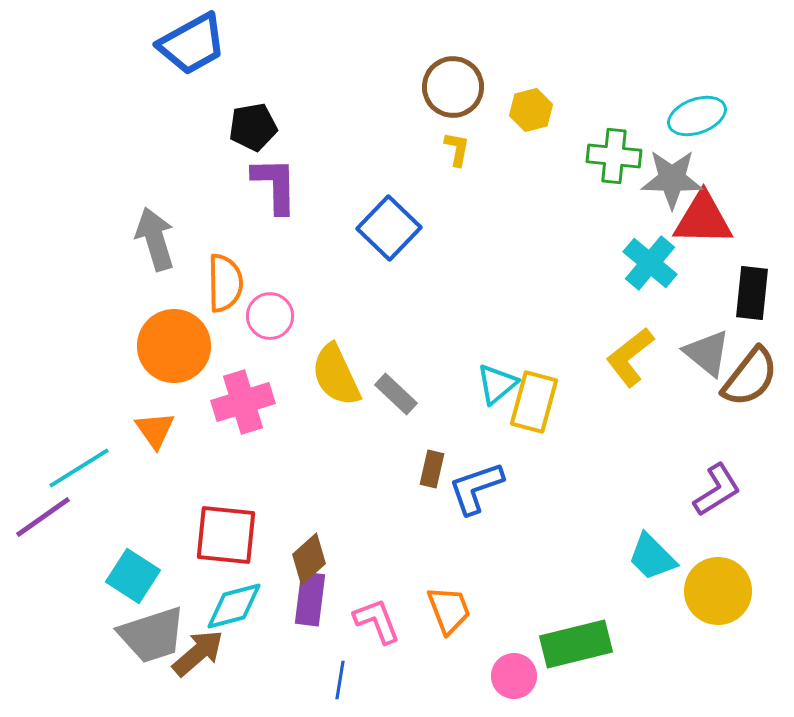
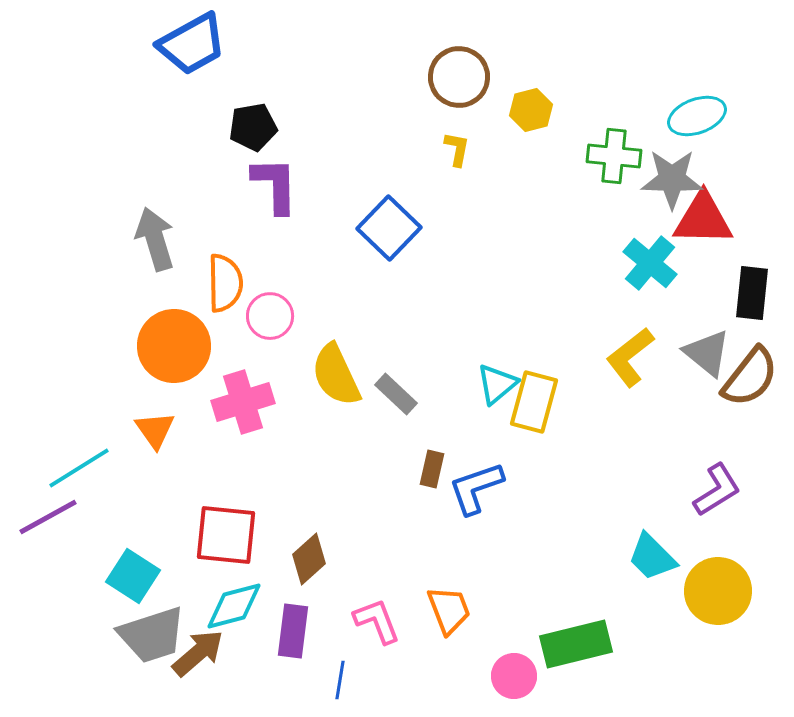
brown circle at (453, 87): moved 6 px right, 10 px up
purple line at (43, 517): moved 5 px right; rotated 6 degrees clockwise
purple rectangle at (310, 599): moved 17 px left, 32 px down
